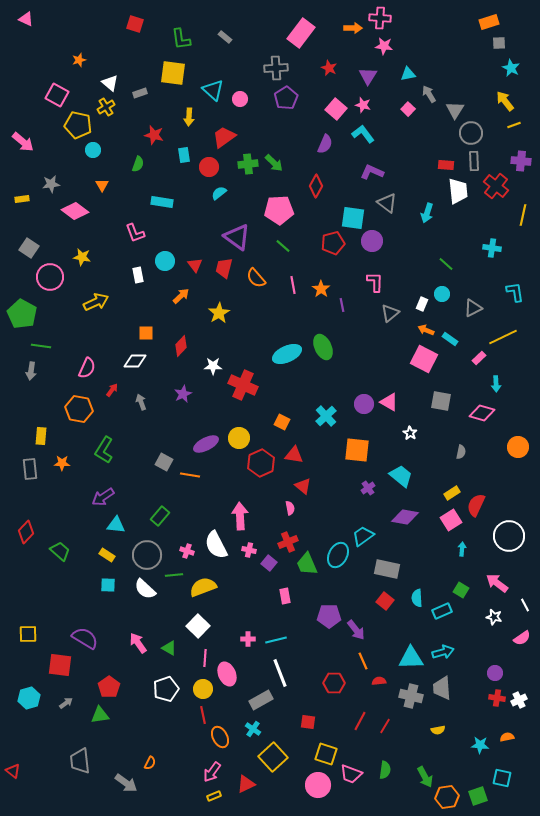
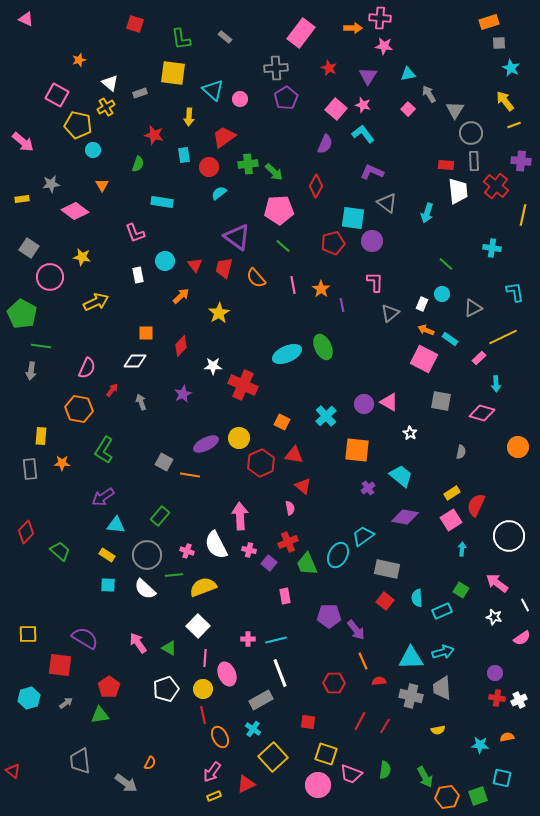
green arrow at (274, 163): moved 9 px down
